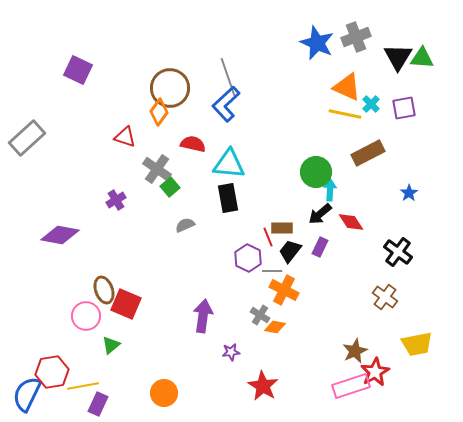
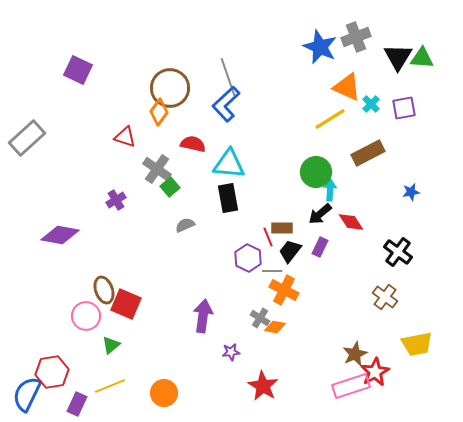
blue star at (317, 43): moved 3 px right, 4 px down
yellow line at (345, 114): moved 15 px left, 5 px down; rotated 44 degrees counterclockwise
blue star at (409, 193): moved 2 px right, 1 px up; rotated 24 degrees clockwise
gray cross at (260, 315): moved 3 px down
brown star at (355, 351): moved 3 px down
yellow line at (83, 386): moved 27 px right; rotated 12 degrees counterclockwise
purple rectangle at (98, 404): moved 21 px left
